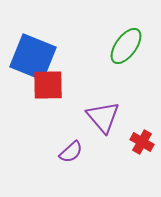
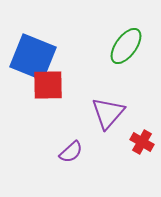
purple triangle: moved 5 px right, 4 px up; rotated 21 degrees clockwise
